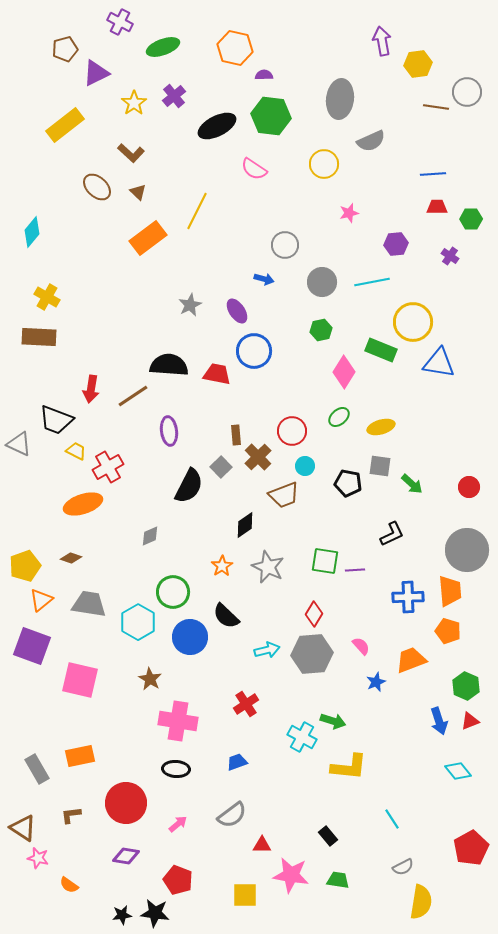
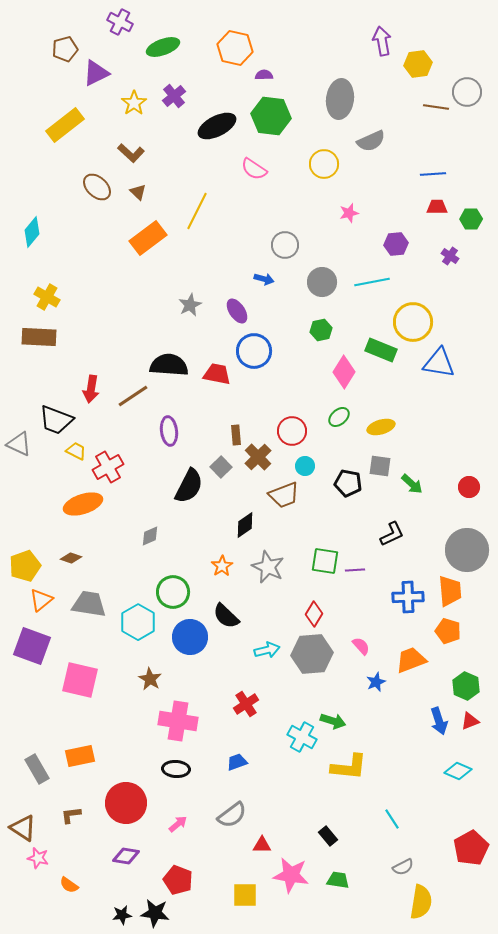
cyan diamond at (458, 771): rotated 28 degrees counterclockwise
